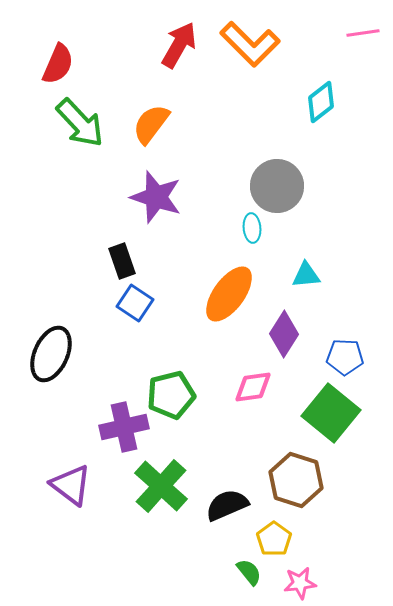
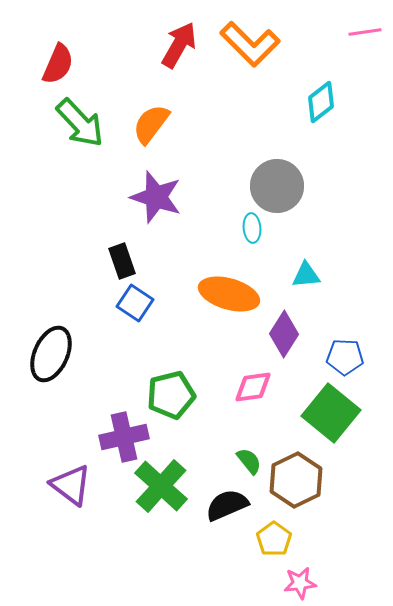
pink line: moved 2 px right, 1 px up
orange ellipse: rotated 70 degrees clockwise
purple cross: moved 10 px down
brown hexagon: rotated 16 degrees clockwise
green semicircle: moved 111 px up
